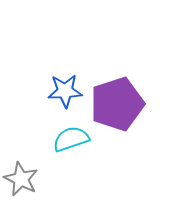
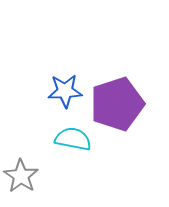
cyan semicircle: moved 2 px right; rotated 30 degrees clockwise
gray star: moved 3 px up; rotated 8 degrees clockwise
